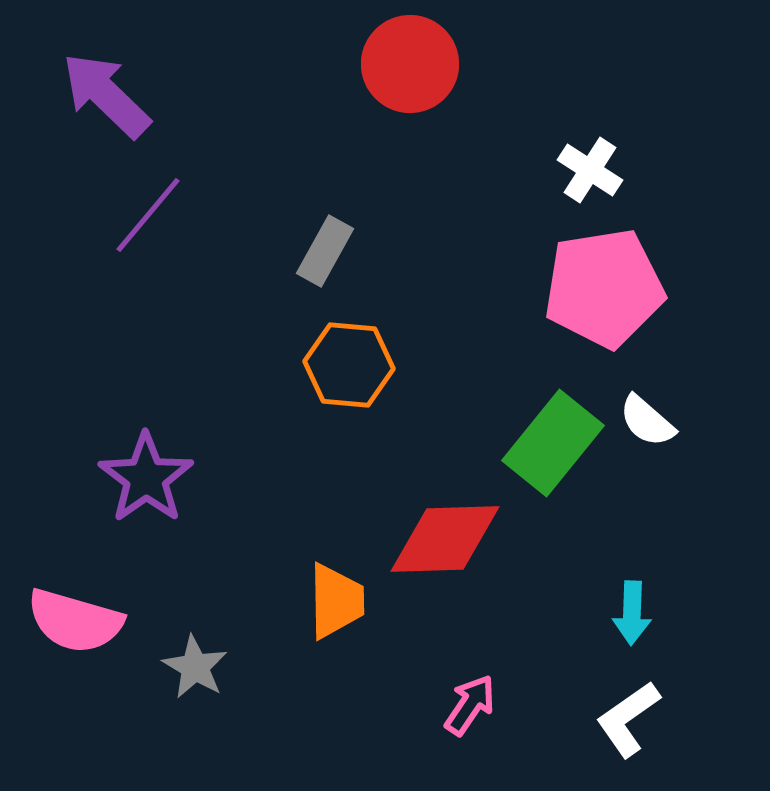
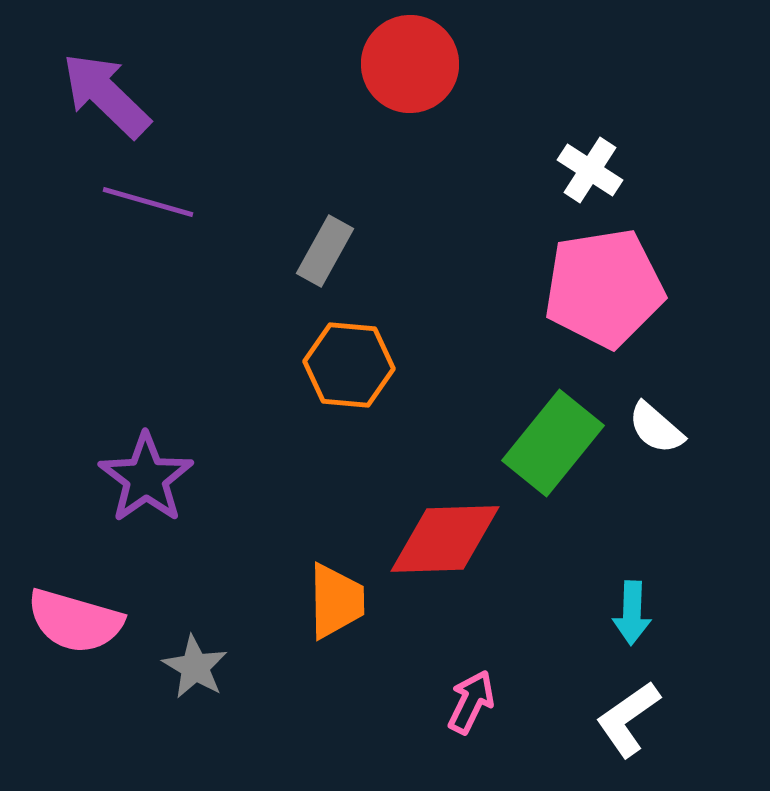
purple line: moved 13 px up; rotated 66 degrees clockwise
white semicircle: moved 9 px right, 7 px down
pink arrow: moved 1 px right, 3 px up; rotated 8 degrees counterclockwise
